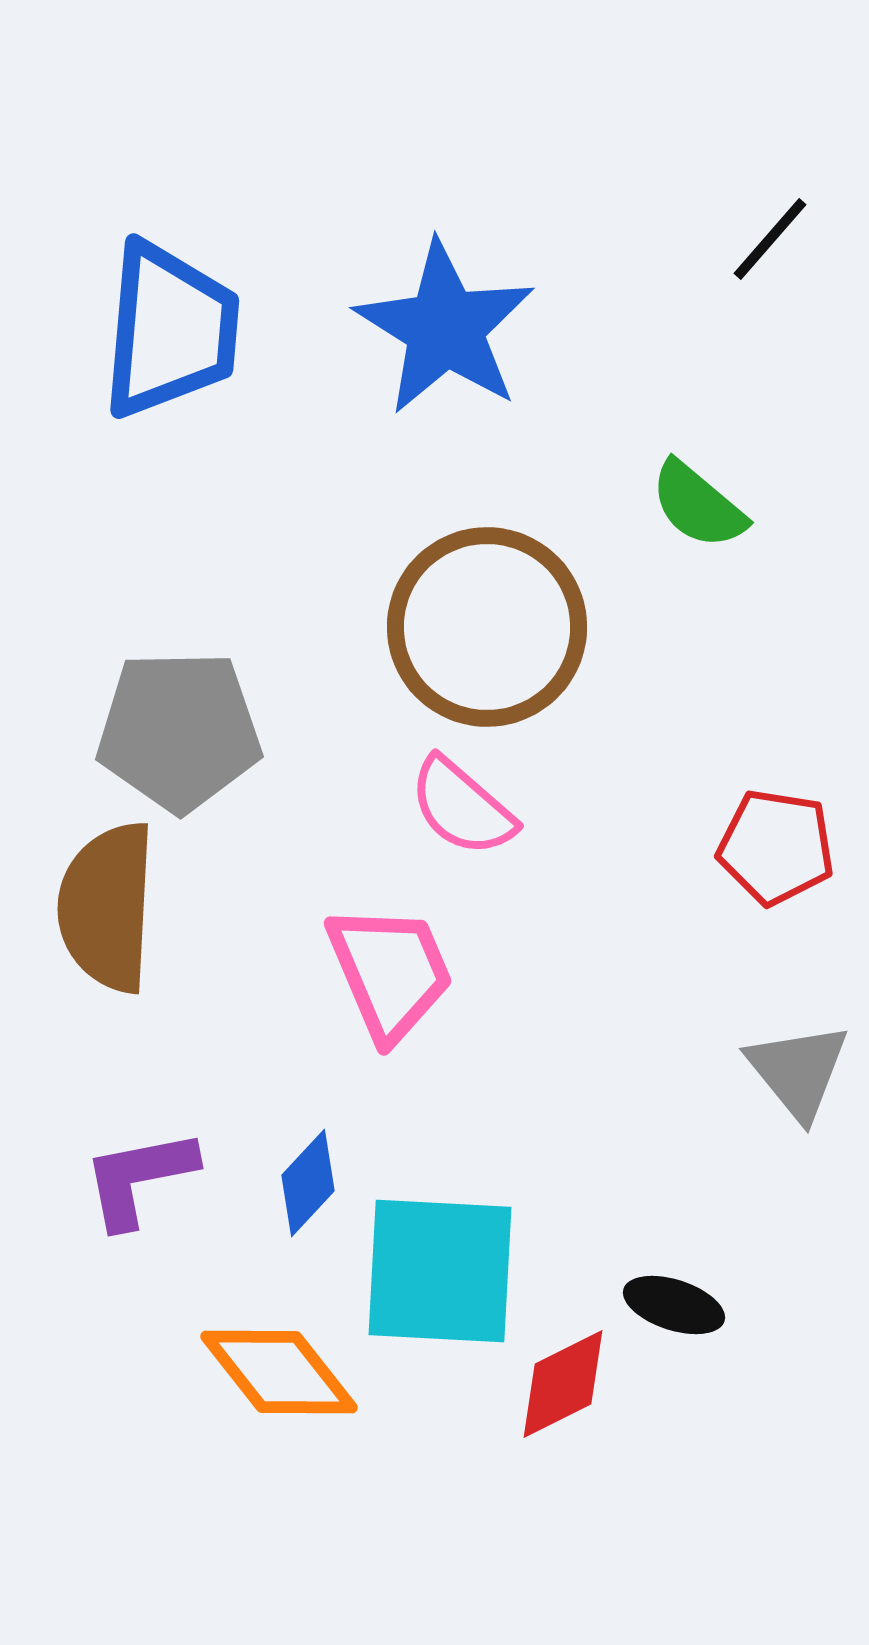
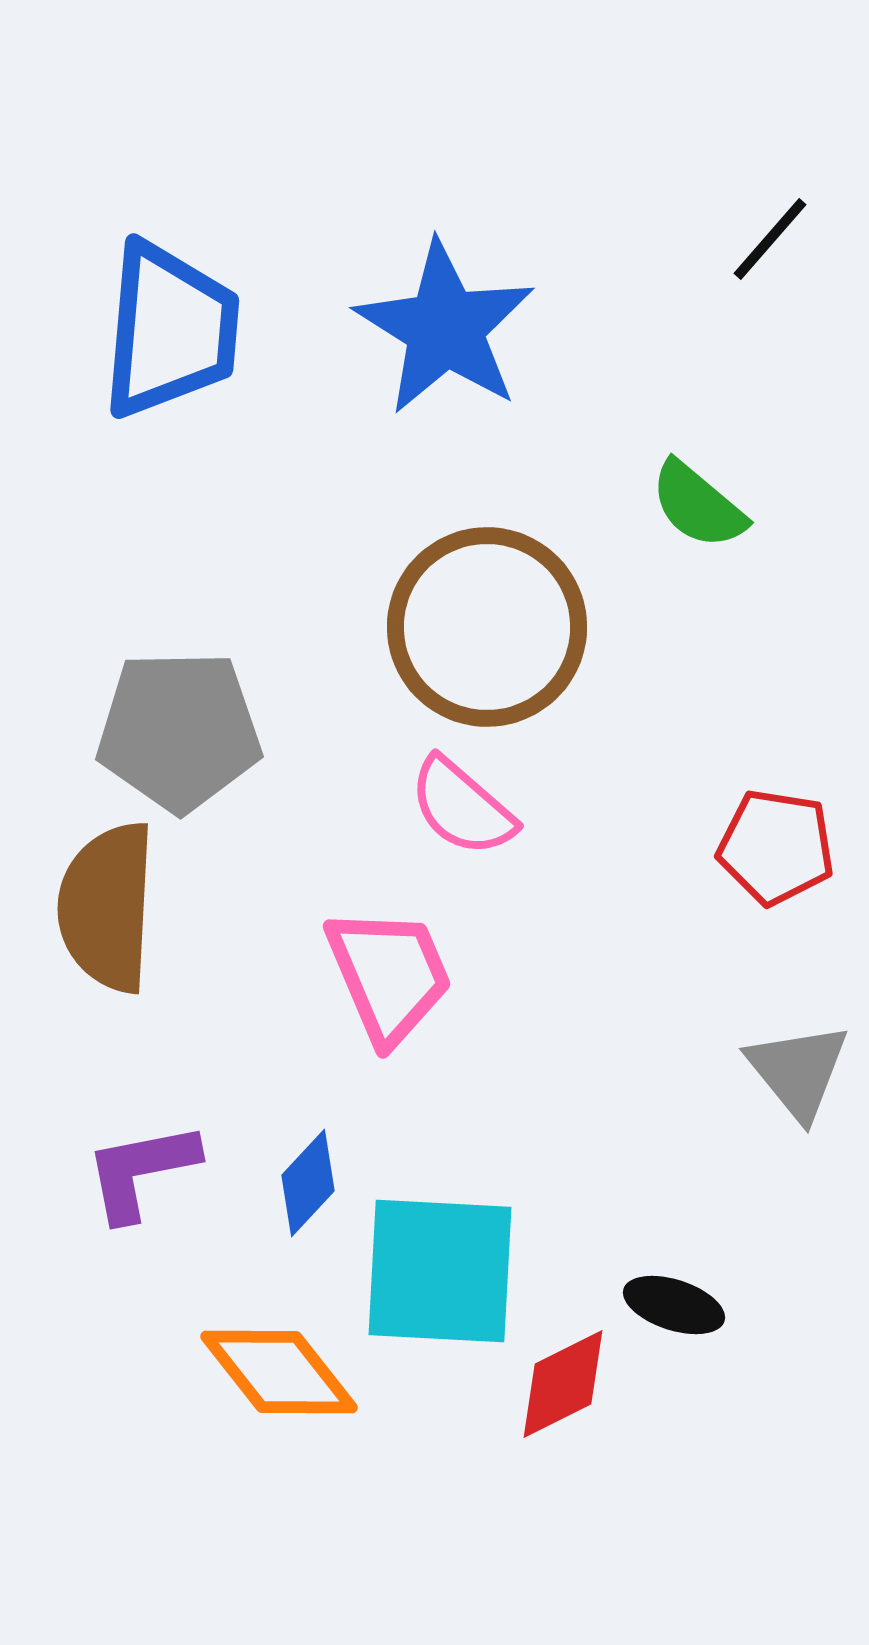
pink trapezoid: moved 1 px left, 3 px down
purple L-shape: moved 2 px right, 7 px up
